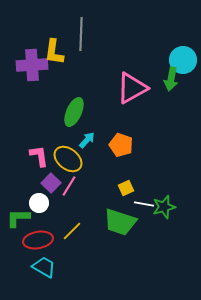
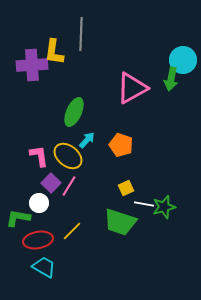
yellow ellipse: moved 3 px up
green L-shape: rotated 10 degrees clockwise
